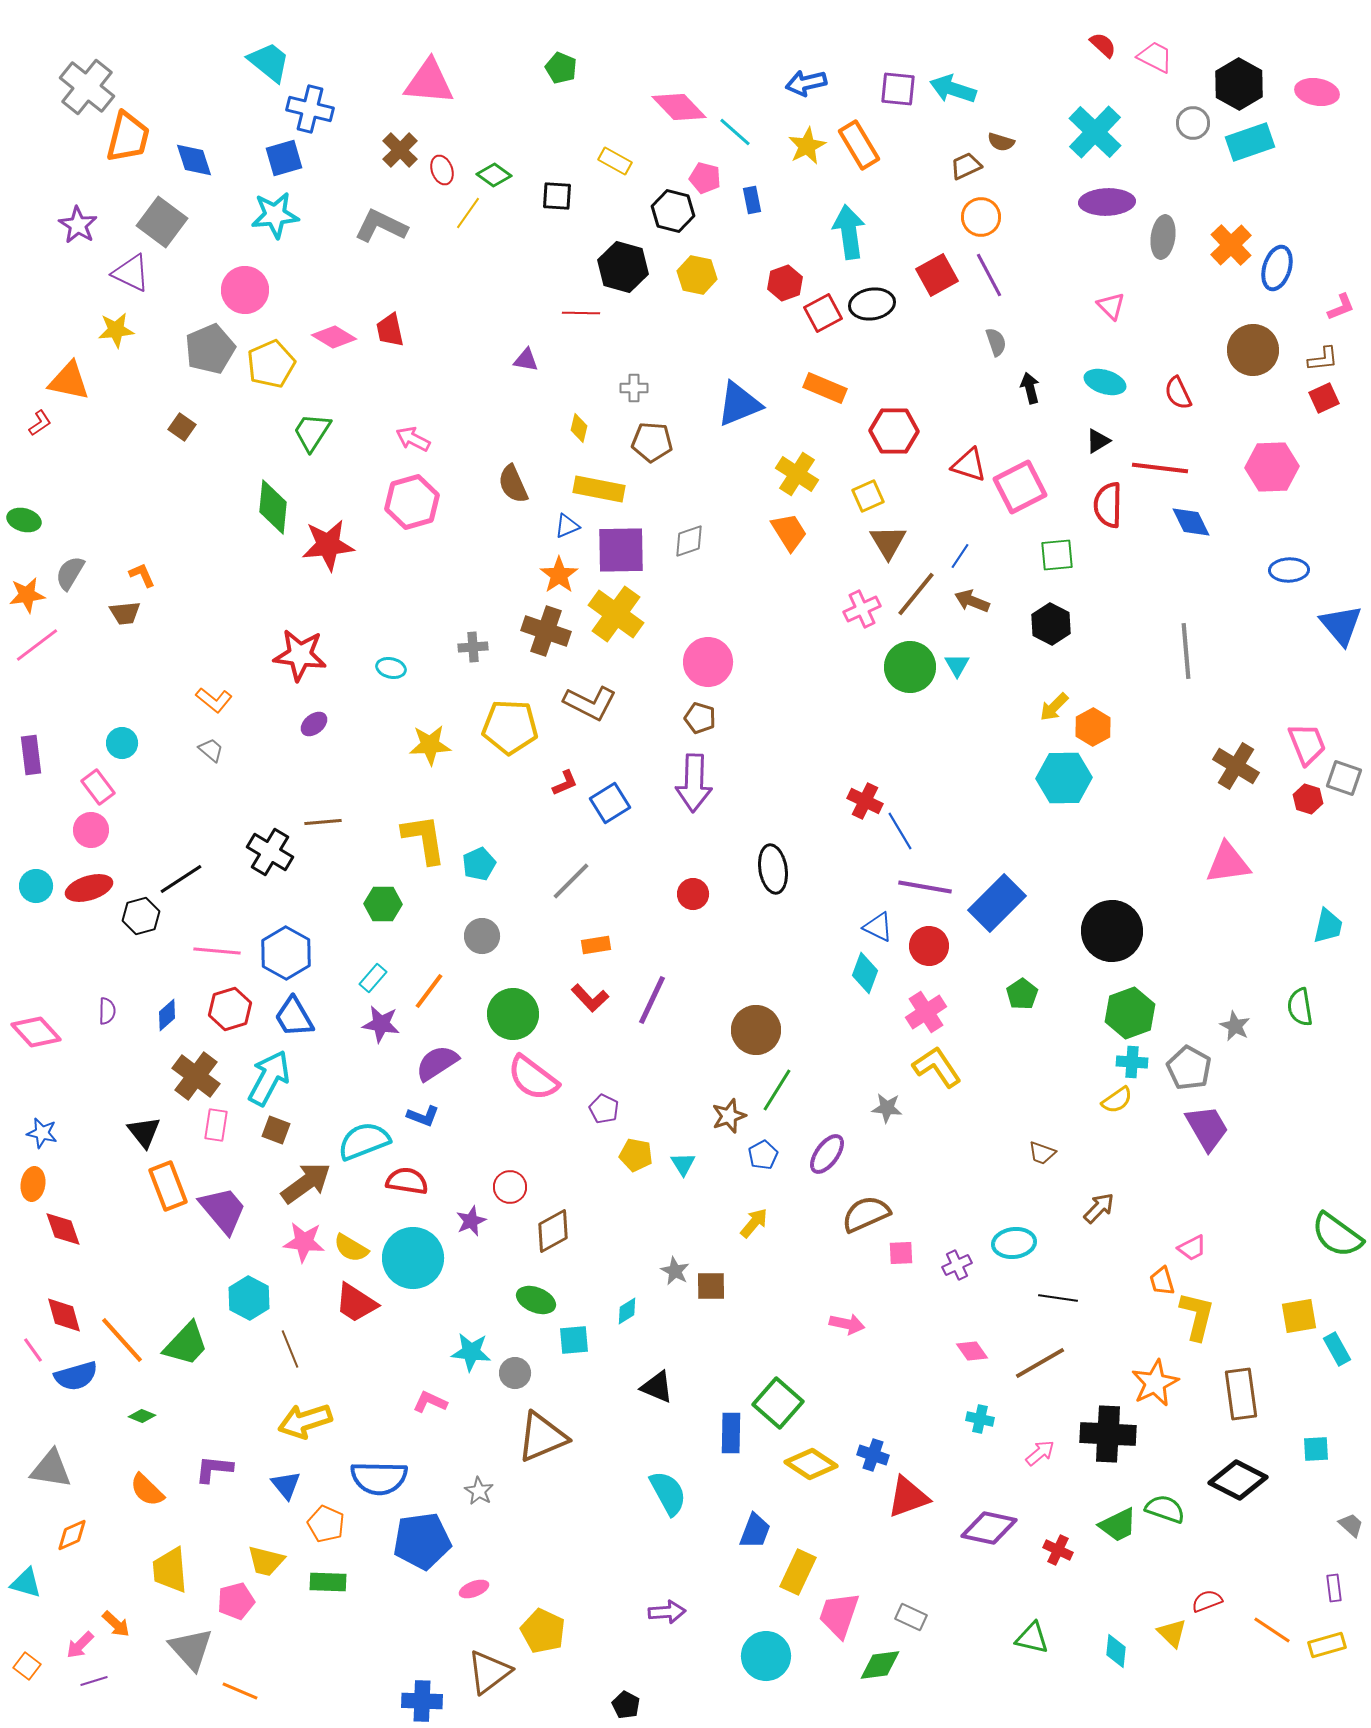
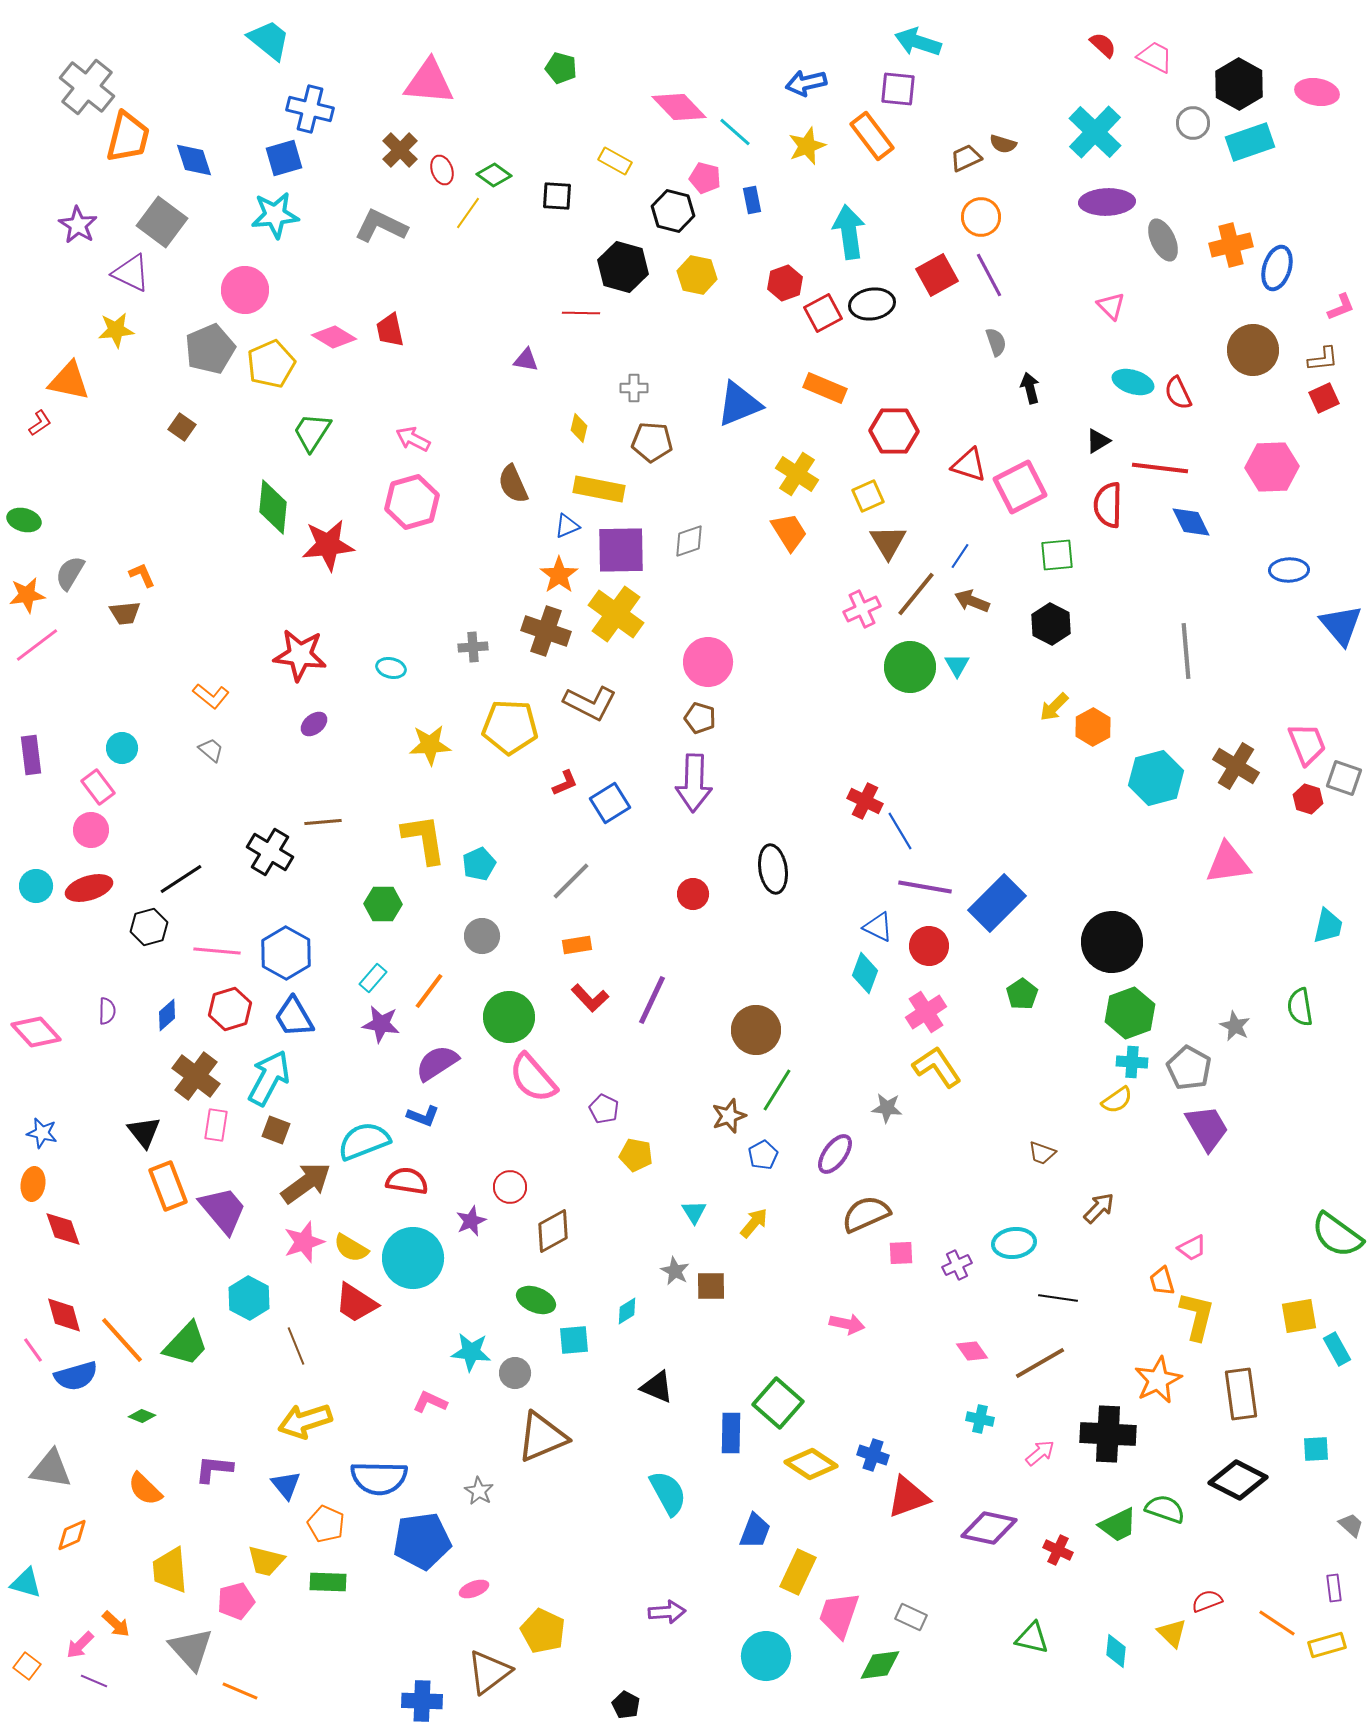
cyan trapezoid at (269, 62): moved 22 px up
green pentagon at (561, 68): rotated 8 degrees counterclockwise
cyan arrow at (953, 89): moved 35 px left, 47 px up
brown semicircle at (1001, 142): moved 2 px right, 2 px down
orange rectangle at (859, 145): moved 13 px right, 9 px up; rotated 6 degrees counterclockwise
yellow star at (807, 146): rotated 6 degrees clockwise
brown trapezoid at (966, 166): moved 8 px up
gray ellipse at (1163, 237): moved 3 px down; rotated 33 degrees counterclockwise
orange cross at (1231, 245): rotated 30 degrees clockwise
cyan ellipse at (1105, 382): moved 28 px right
orange L-shape at (214, 700): moved 3 px left, 4 px up
cyan circle at (122, 743): moved 5 px down
cyan hexagon at (1064, 778): moved 92 px right; rotated 14 degrees counterclockwise
black hexagon at (141, 916): moved 8 px right, 11 px down
black circle at (1112, 931): moved 11 px down
orange rectangle at (596, 945): moved 19 px left
green circle at (513, 1014): moved 4 px left, 3 px down
pink semicircle at (533, 1078): rotated 12 degrees clockwise
purple ellipse at (827, 1154): moved 8 px right
cyan triangle at (683, 1164): moved 11 px right, 48 px down
pink star at (304, 1242): rotated 24 degrees counterclockwise
brown line at (290, 1349): moved 6 px right, 3 px up
orange star at (1155, 1383): moved 3 px right, 3 px up
orange semicircle at (147, 1490): moved 2 px left, 1 px up
orange line at (1272, 1630): moved 5 px right, 7 px up
purple line at (94, 1681): rotated 40 degrees clockwise
